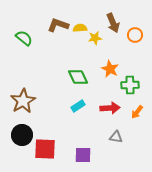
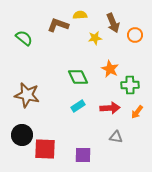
yellow semicircle: moved 13 px up
brown star: moved 4 px right, 6 px up; rotated 30 degrees counterclockwise
